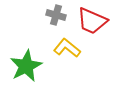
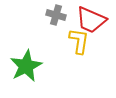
red trapezoid: moved 1 px left, 1 px up
yellow L-shape: moved 12 px right, 7 px up; rotated 60 degrees clockwise
